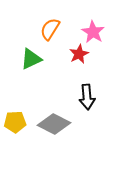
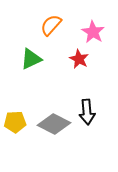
orange semicircle: moved 1 px right, 4 px up; rotated 10 degrees clockwise
red star: moved 5 px down; rotated 18 degrees counterclockwise
black arrow: moved 15 px down
